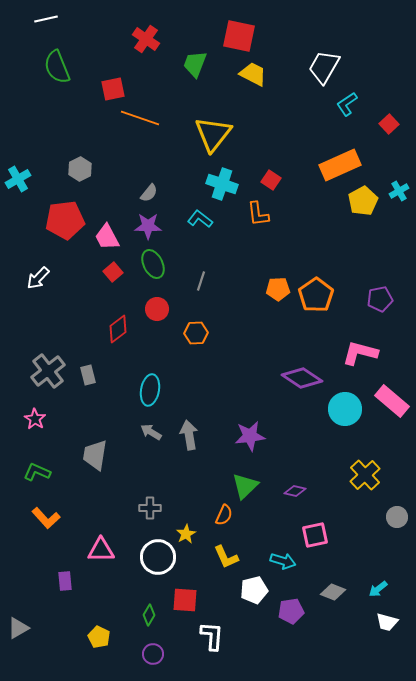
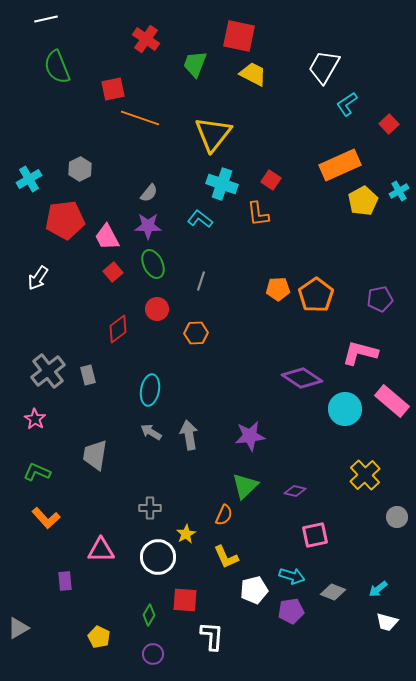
cyan cross at (18, 179): moved 11 px right
white arrow at (38, 278): rotated 10 degrees counterclockwise
cyan arrow at (283, 561): moved 9 px right, 15 px down
